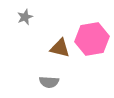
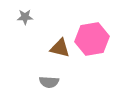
gray star: rotated 21 degrees clockwise
